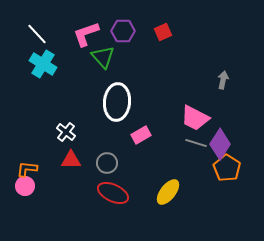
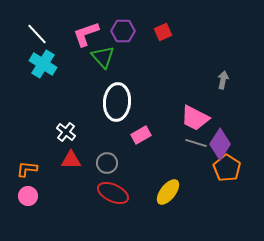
pink circle: moved 3 px right, 10 px down
